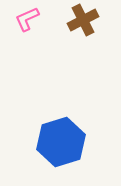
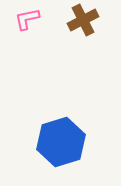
pink L-shape: rotated 12 degrees clockwise
